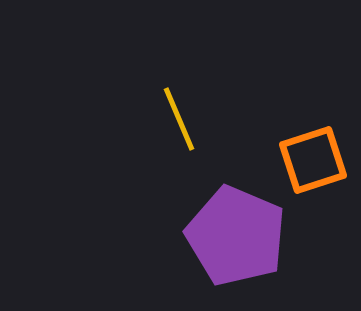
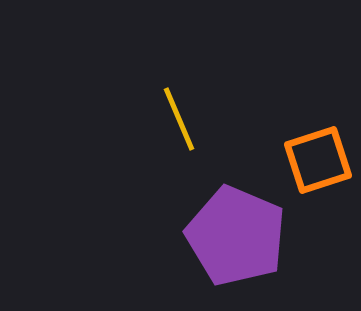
orange square: moved 5 px right
